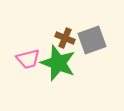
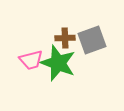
brown cross: rotated 24 degrees counterclockwise
pink trapezoid: moved 3 px right, 1 px down
